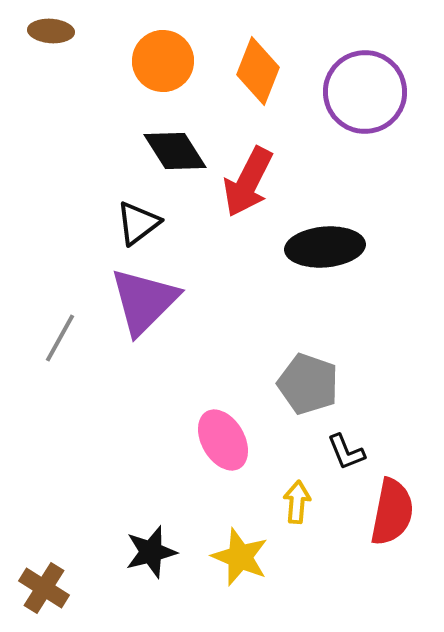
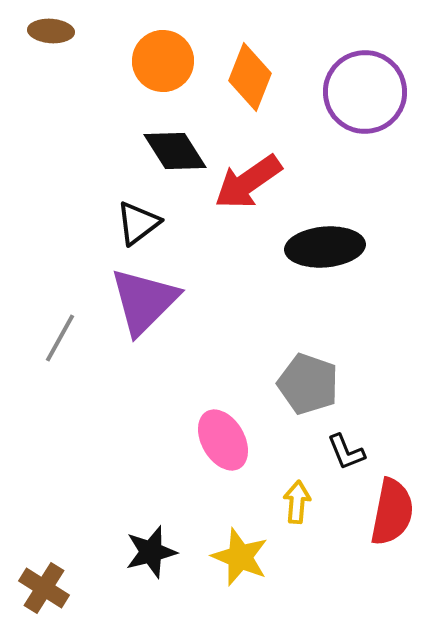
orange diamond: moved 8 px left, 6 px down
red arrow: rotated 28 degrees clockwise
